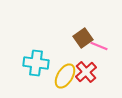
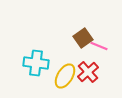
red cross: moved 2 px right
